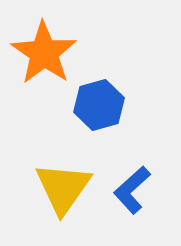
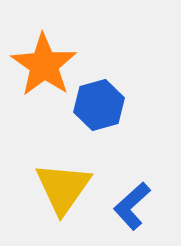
orange star: moved 12 px down
blue L-shape: moved 16 px down
